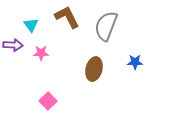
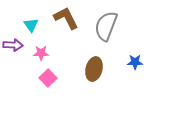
brown L-shape: moved 1 px left, 1 px down
pink square: moved 23 px up
